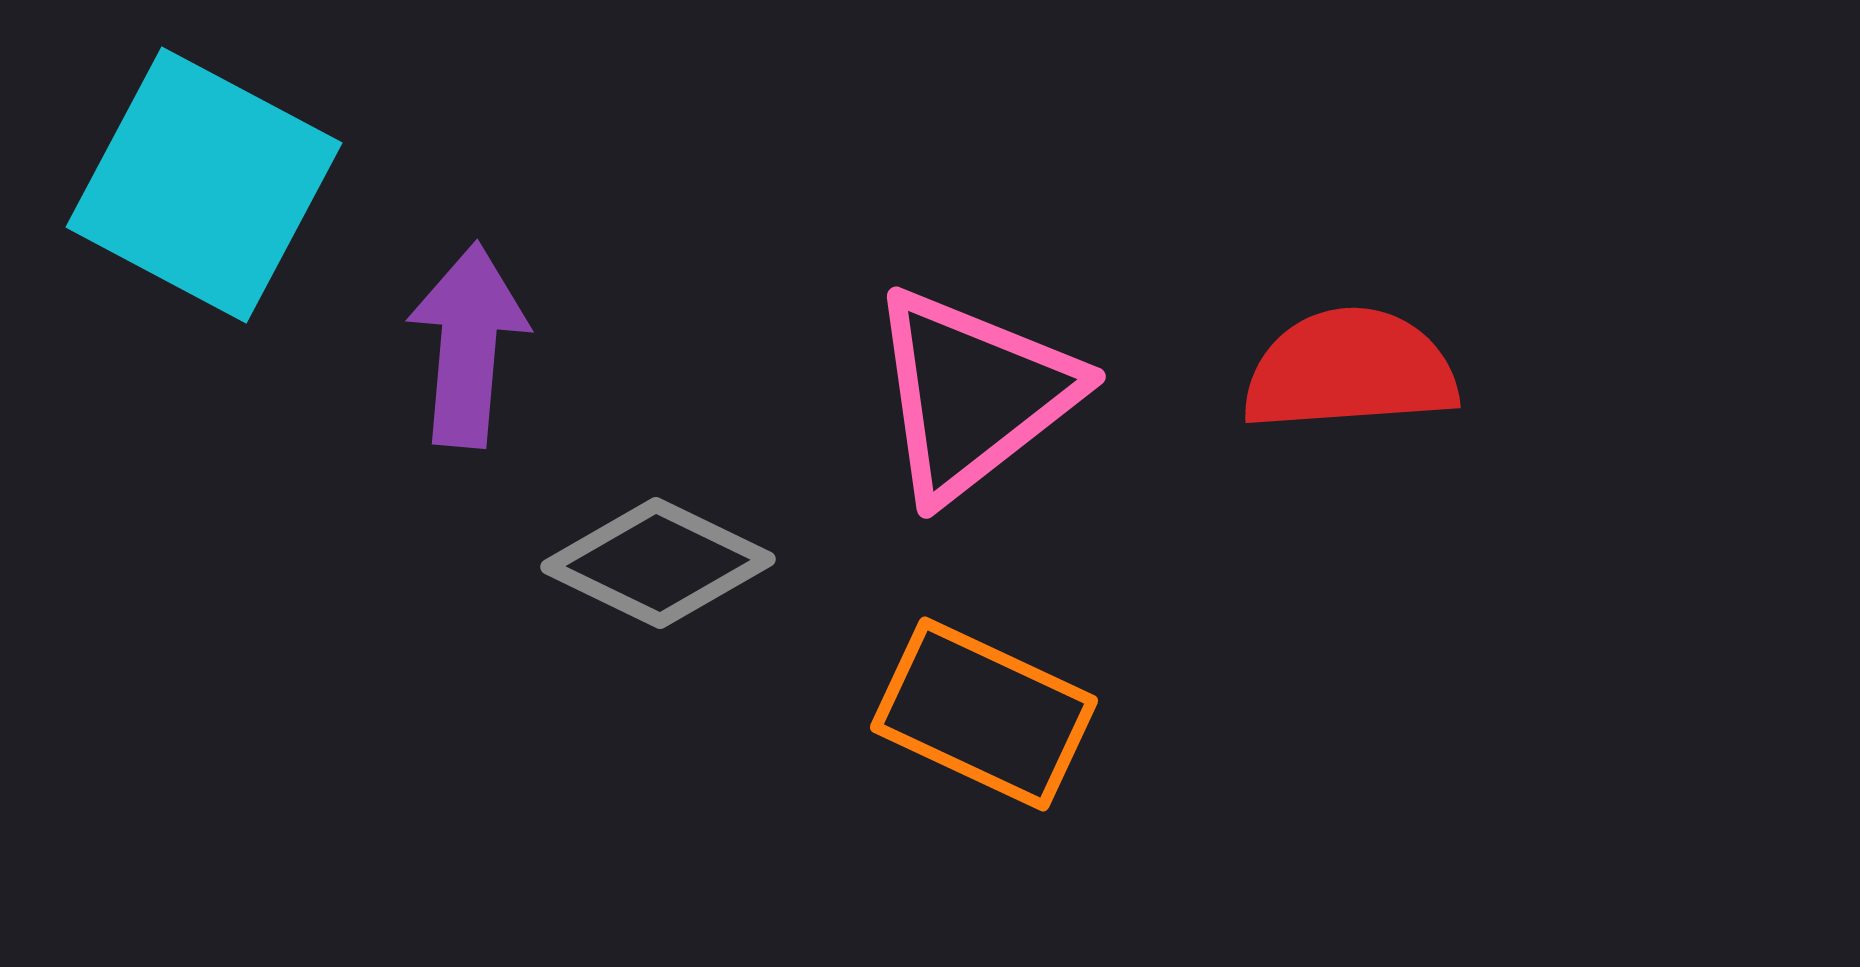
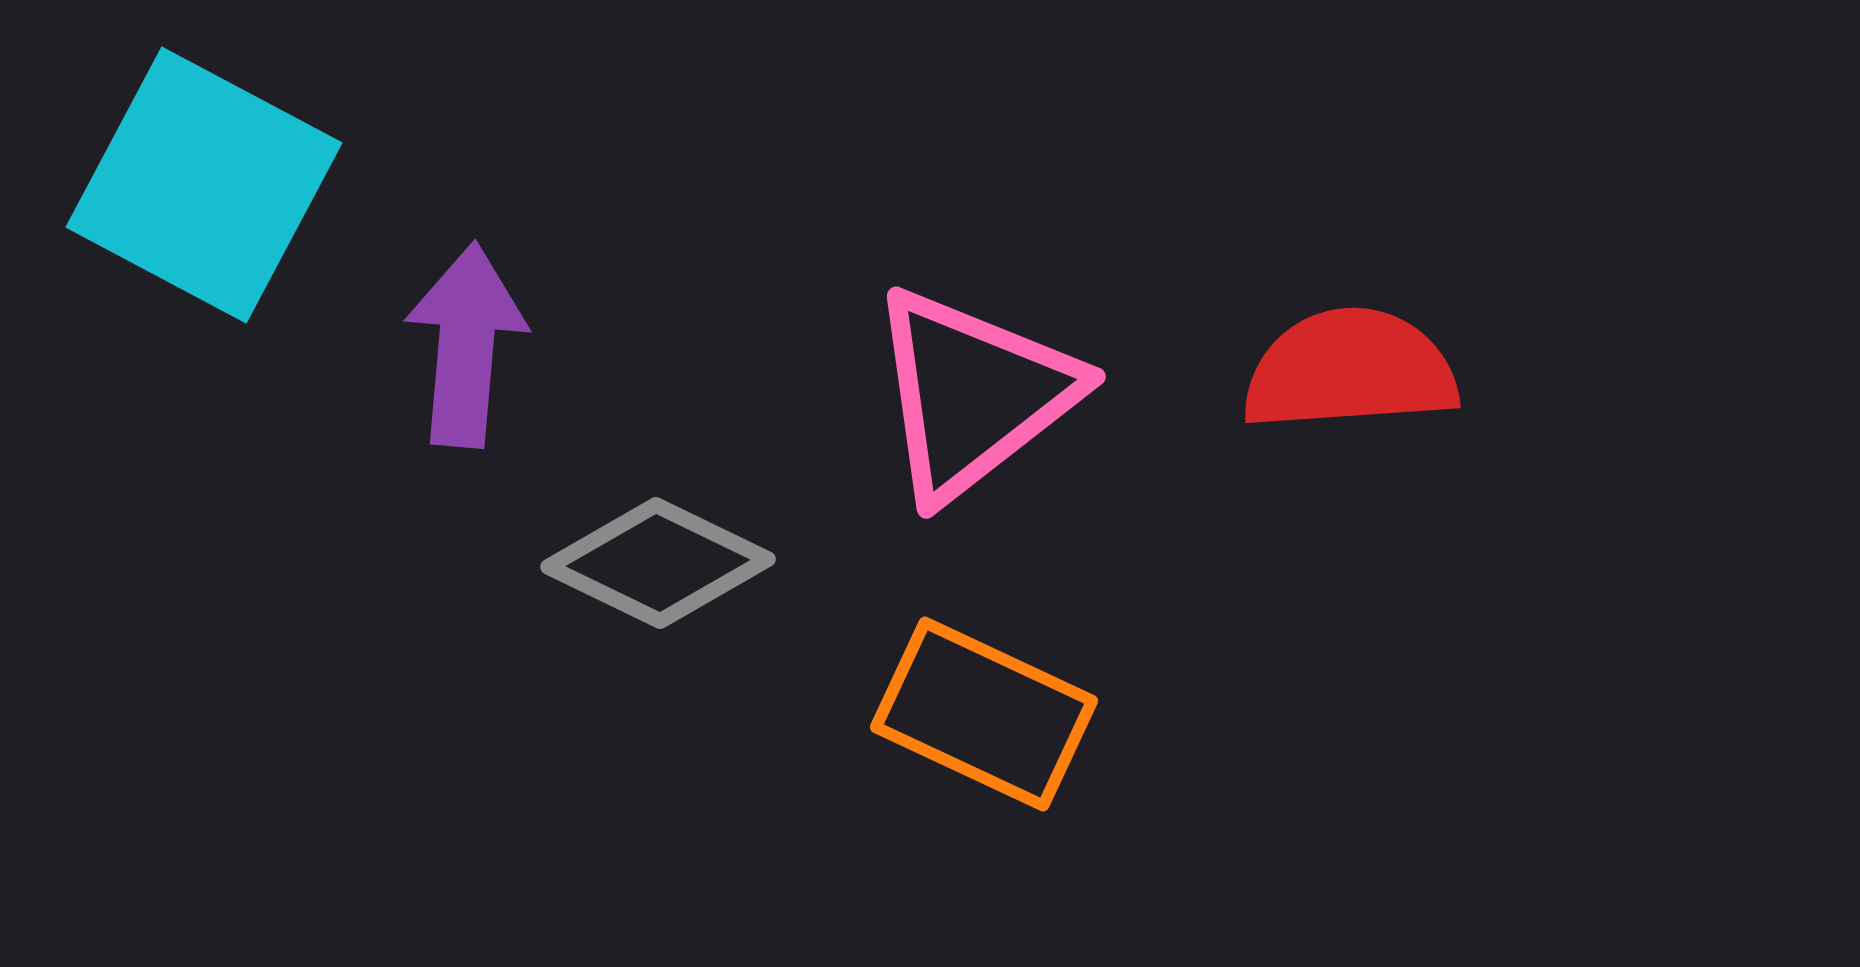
purple arrow: moved 2 px left
